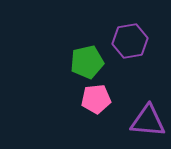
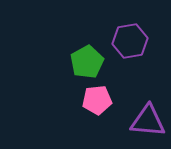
green pentagon: rotated 16 degrees counterclockwise
pink pentagon: moved 1 px right, 1 px down
